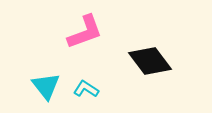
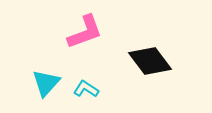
cyan triangle: moved 3 px up; rotated 20 degrees clockwise
